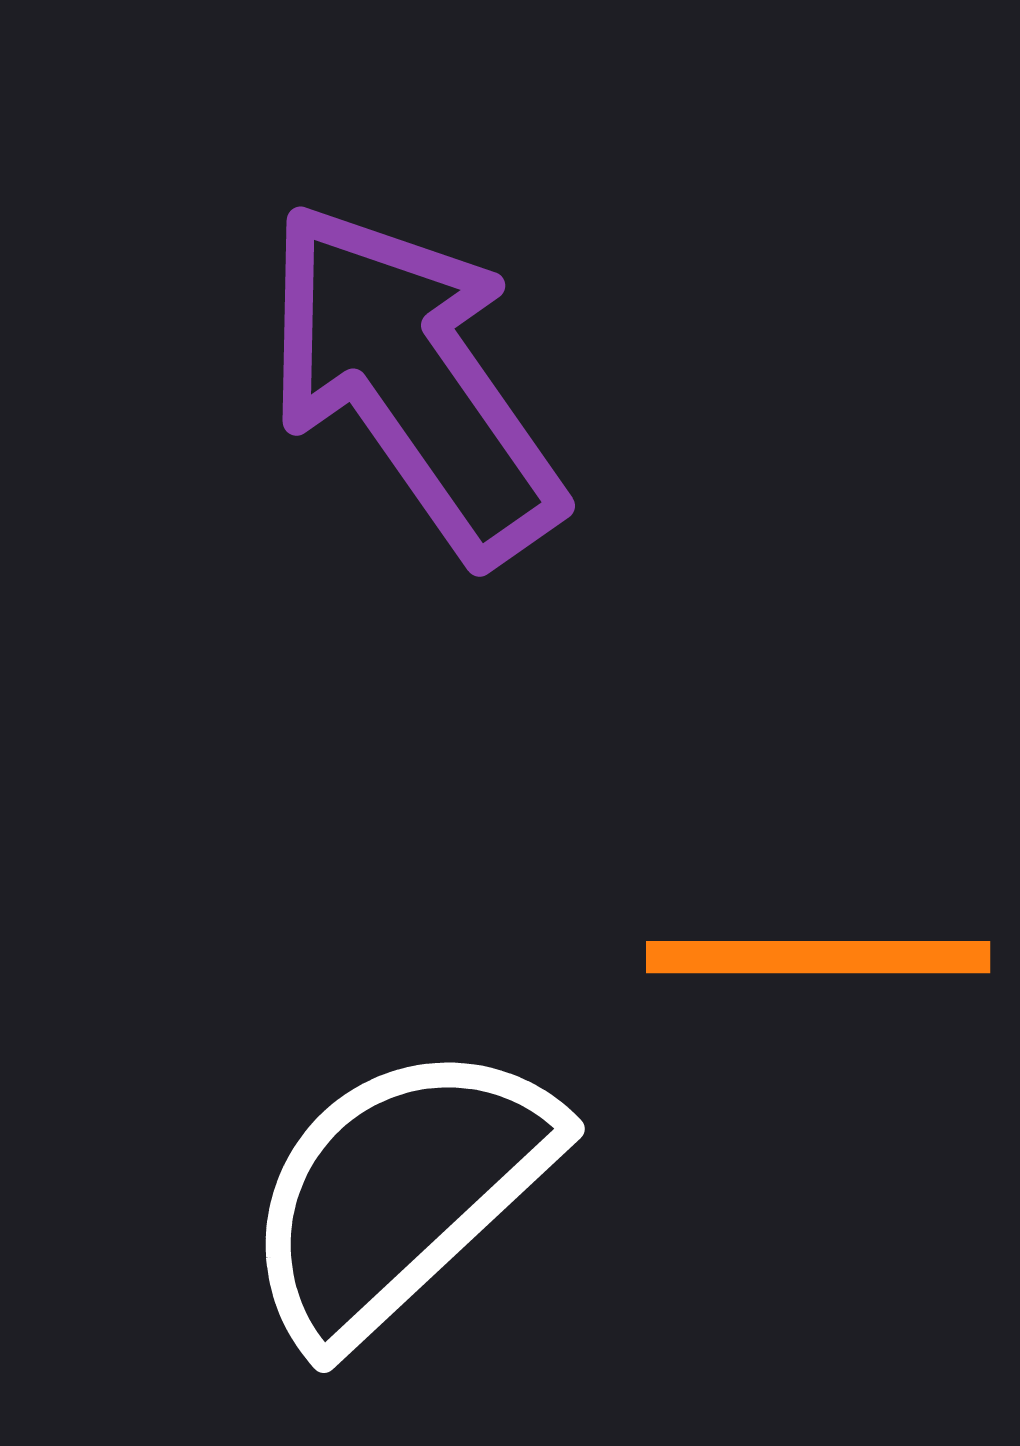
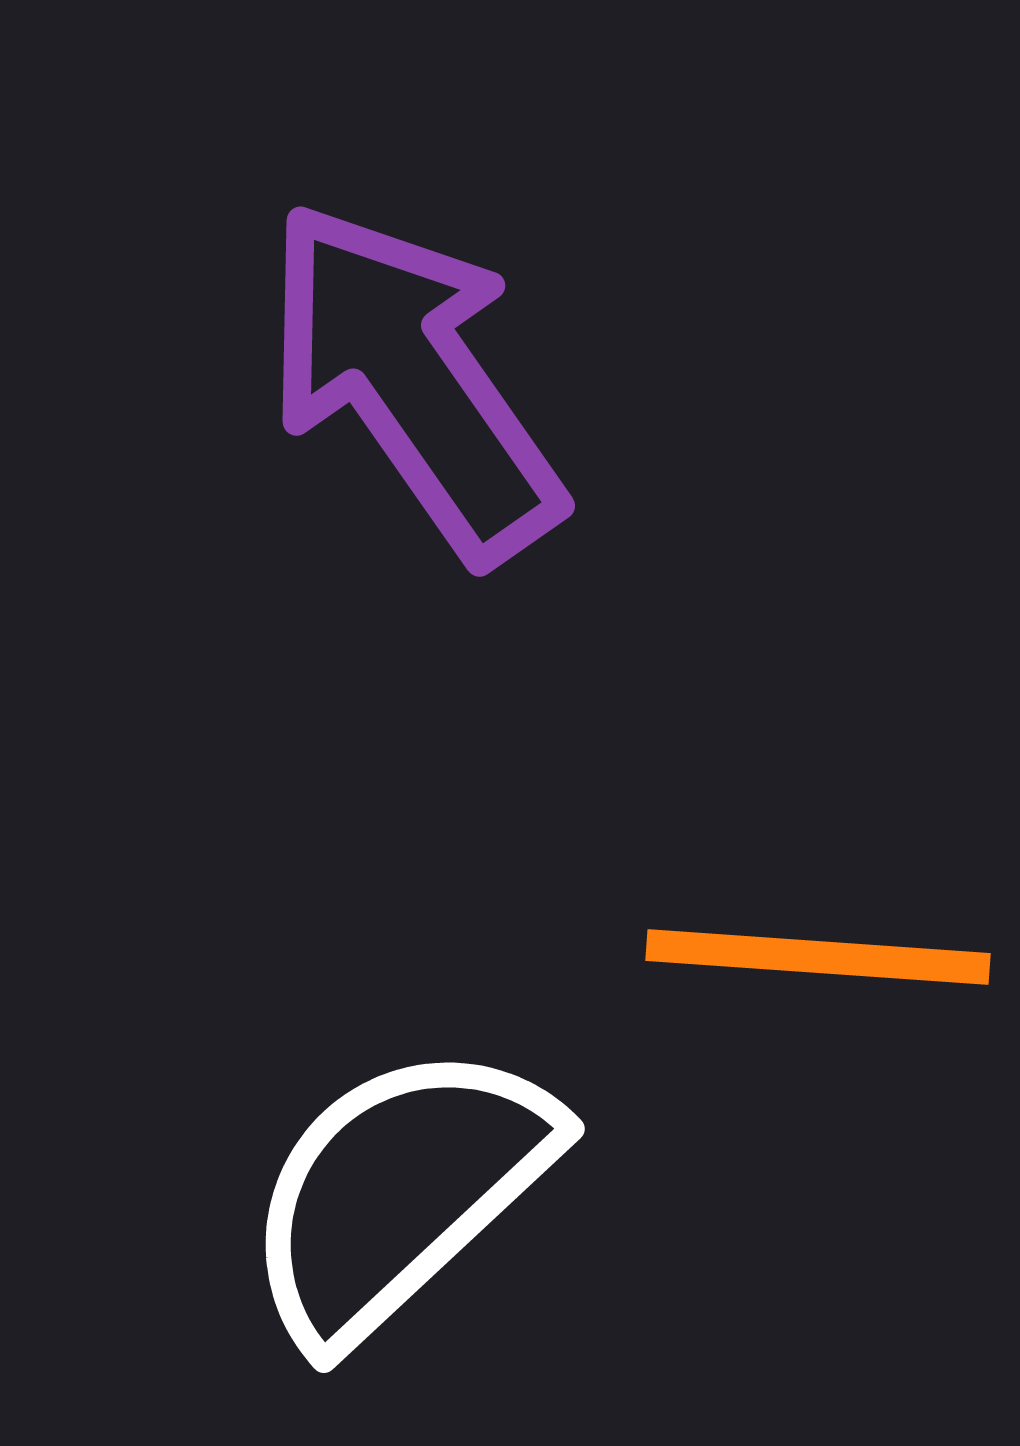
orange line: rotated 4 degrees clockwise
